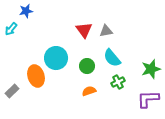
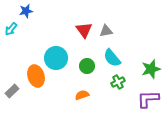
orange semicircle: moved 7 px left, 4 px down
